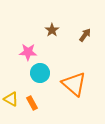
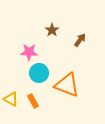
brown arrow: moved 5 px left, 5 px down
pink star: moved 1 px right
cyan circle: moved 1 px left
orange triangle: moved 7 px left, 1 px down; rotated 20 degrees counterclockwise
orange rectangle: moved 1 px right, 2 px up
